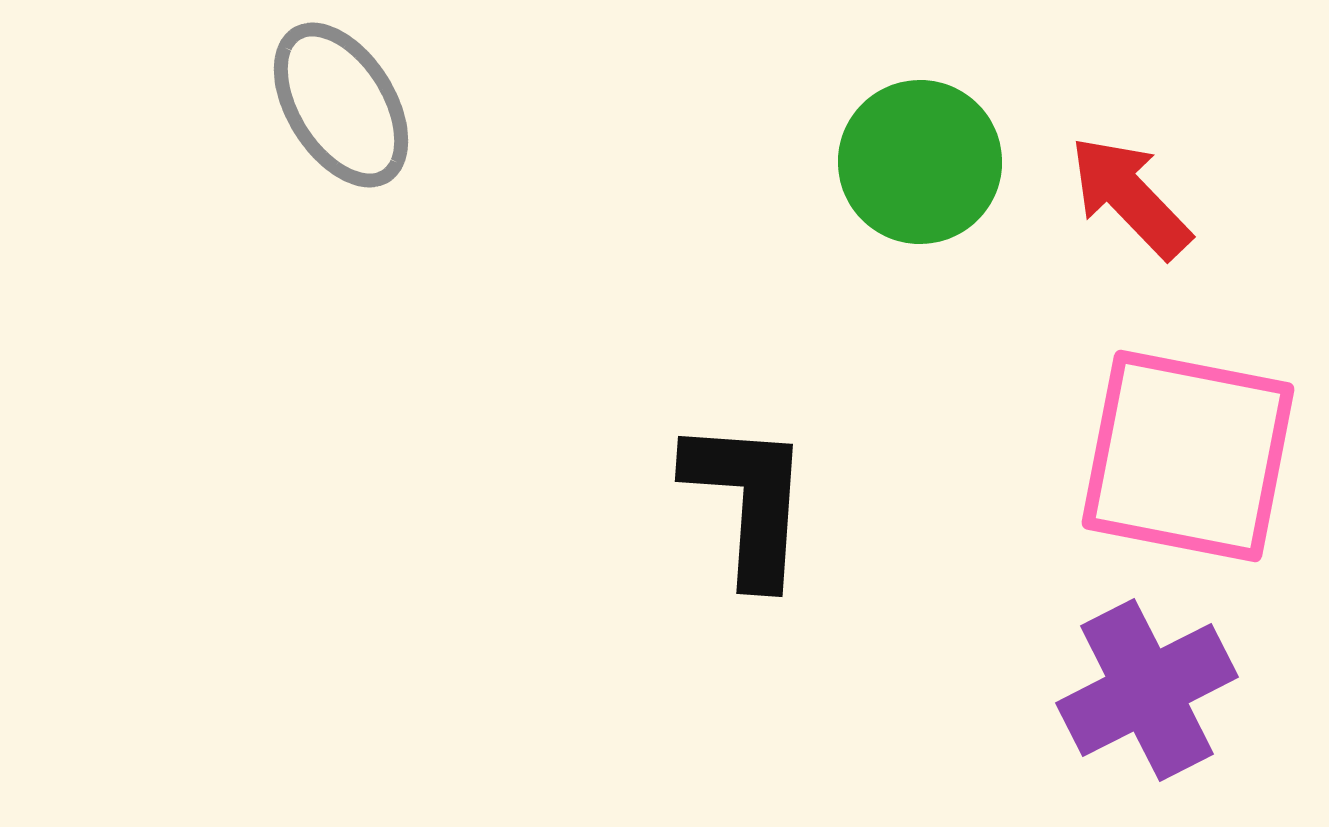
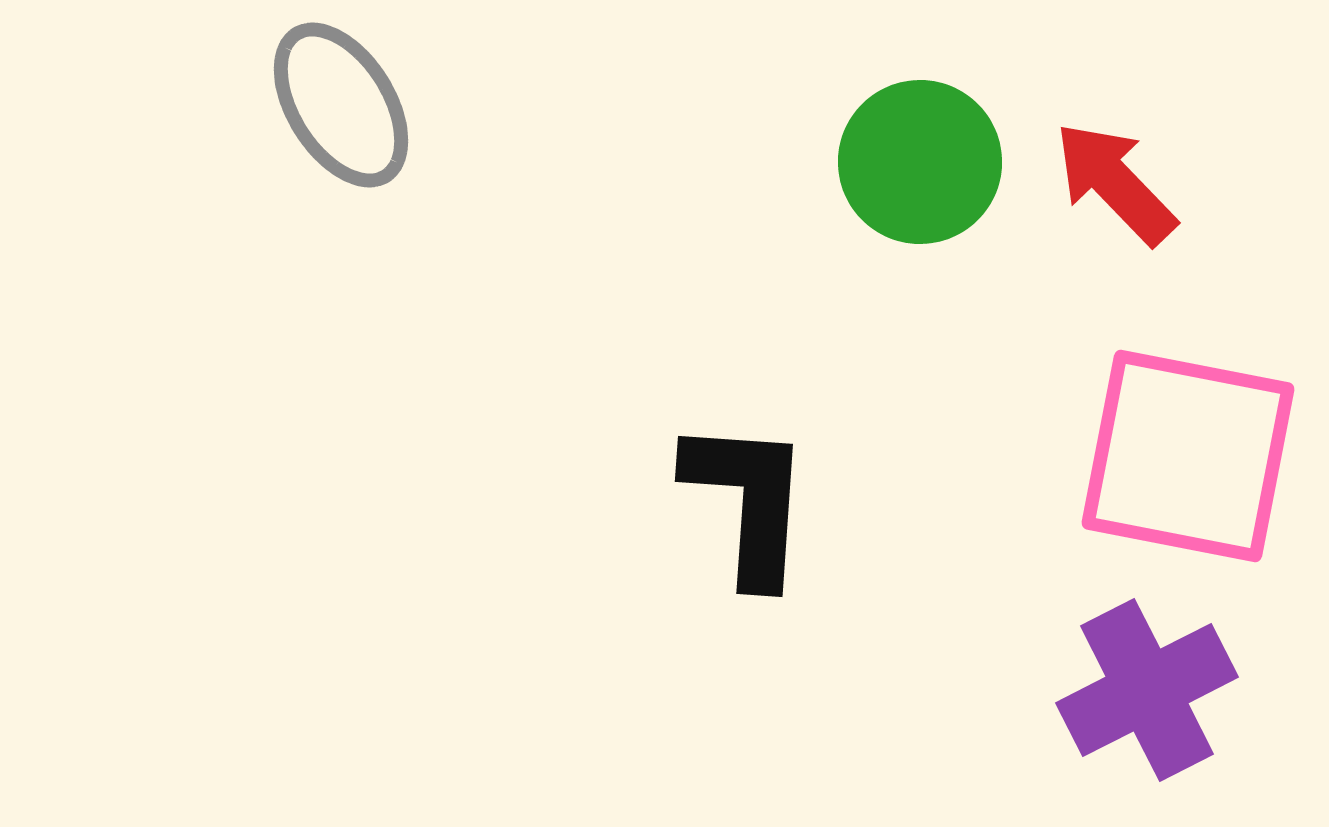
red arrow: moved 15 px left, 14 px up
